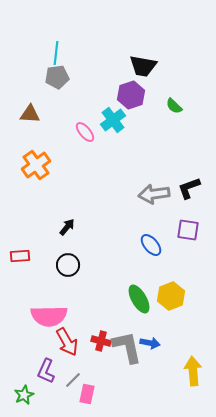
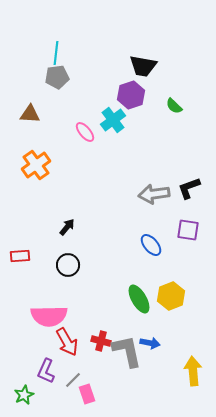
gray L-shape: moved 4 px down
pink rectangle: rotated 30 degrees counterclockwise
